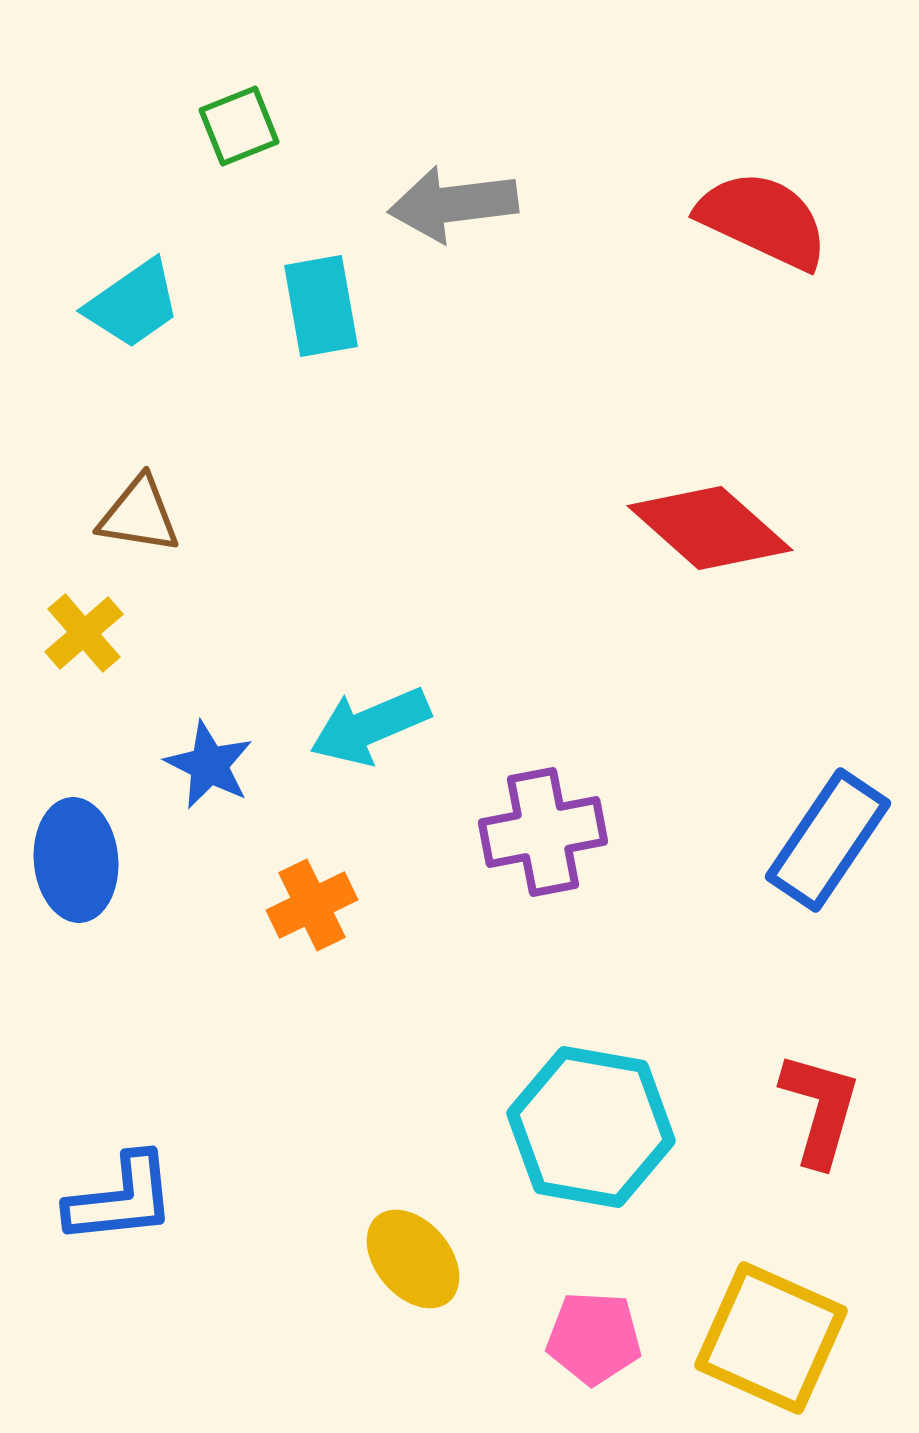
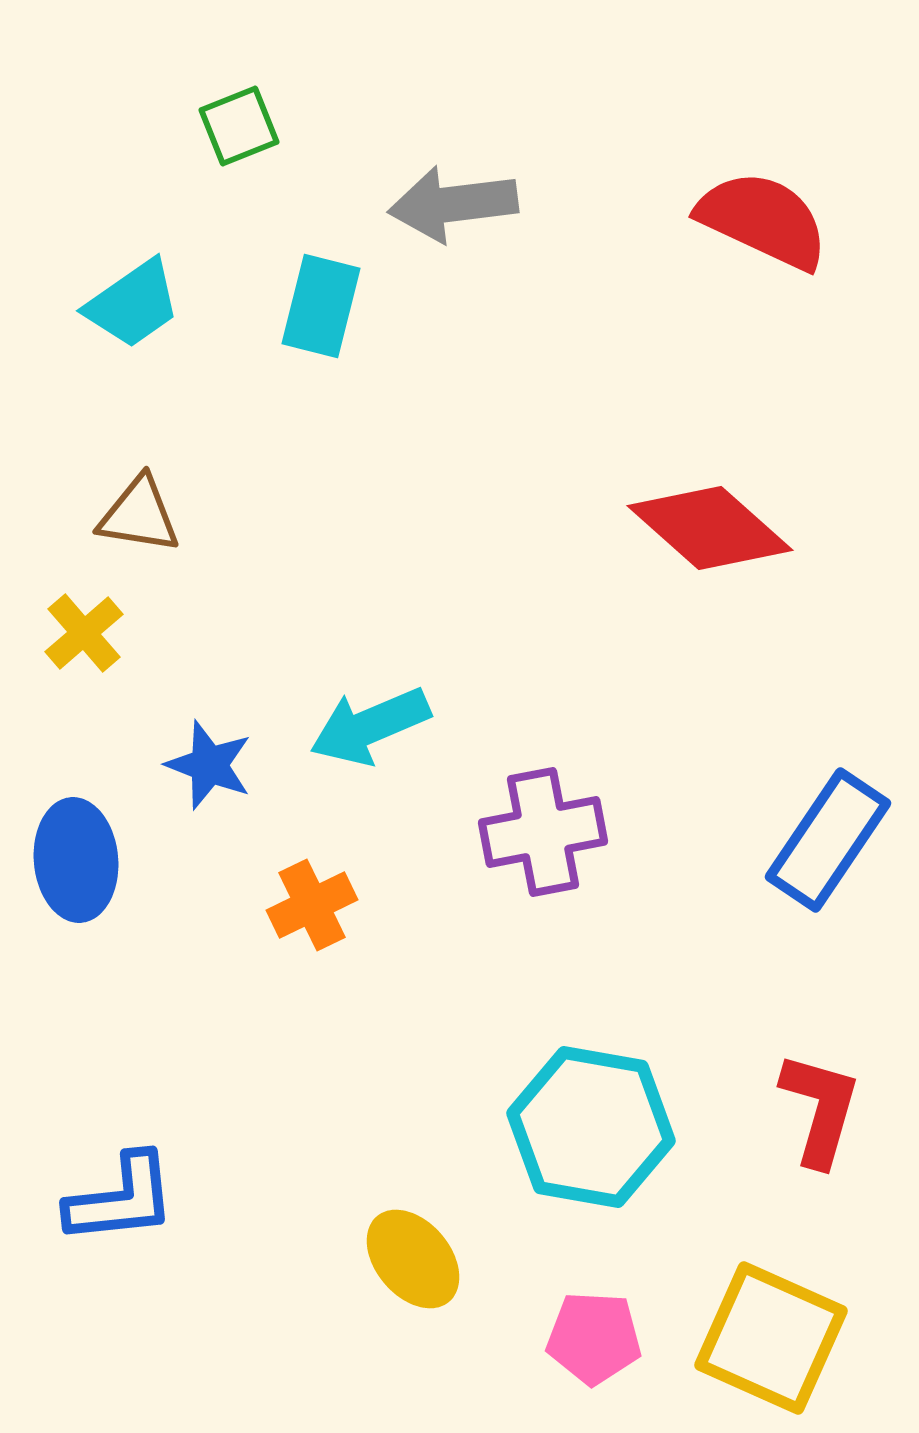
cyan rectangle: rotated 24 degrees clockwise
blue star: rotated 6 degrees counterclockwise
